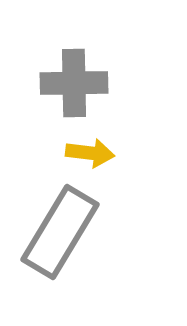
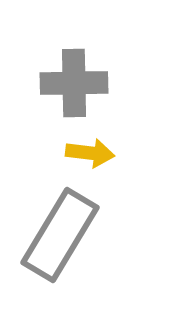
gray rectangle: moved 3 px down
